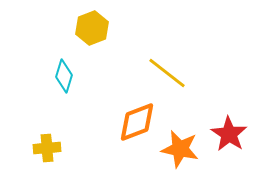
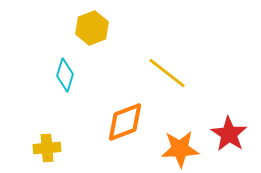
cyan diamond: moved 1 px right, 1 px up
orange diamond: moved 12 px left
orange star: rotated 15 degrees counterclockwise
